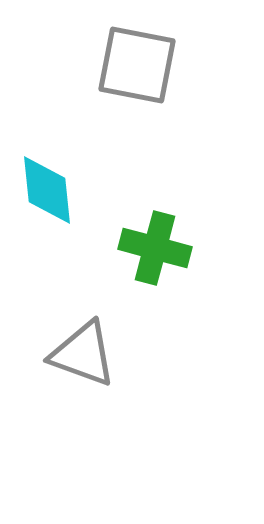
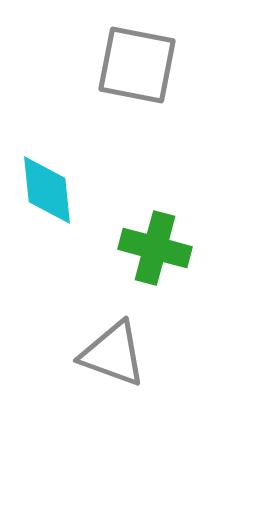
gray triangle: moved 30 px right
